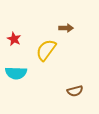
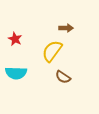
red star: moved 1 px right
yellow semicircle: moved 6 px right, 1 px down
brown semicircle: moved 12 px left, 14 px up; rotated 49 degrees clockwise
